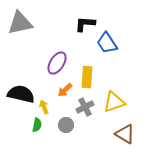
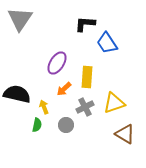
gray triangle: moved 4 px up; rotated 44 degrees counterclockwise
orange arrow: moved 1 px left, 1 px up
black semicircle: moved 4 px left
yellow triangle: moved 1 px down
